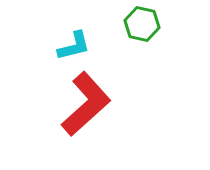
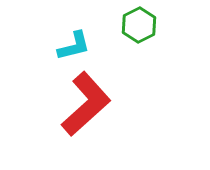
green hexagon: moved 3 px left, 1 px down; rotated 20 degrees clockwise
